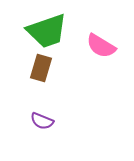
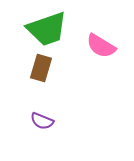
green trapezoid: moved 2 px up
